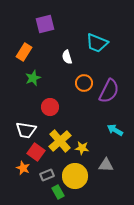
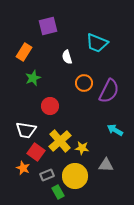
purple square: moved 3 px right, 2 px down
red circle: moved 1 px up
